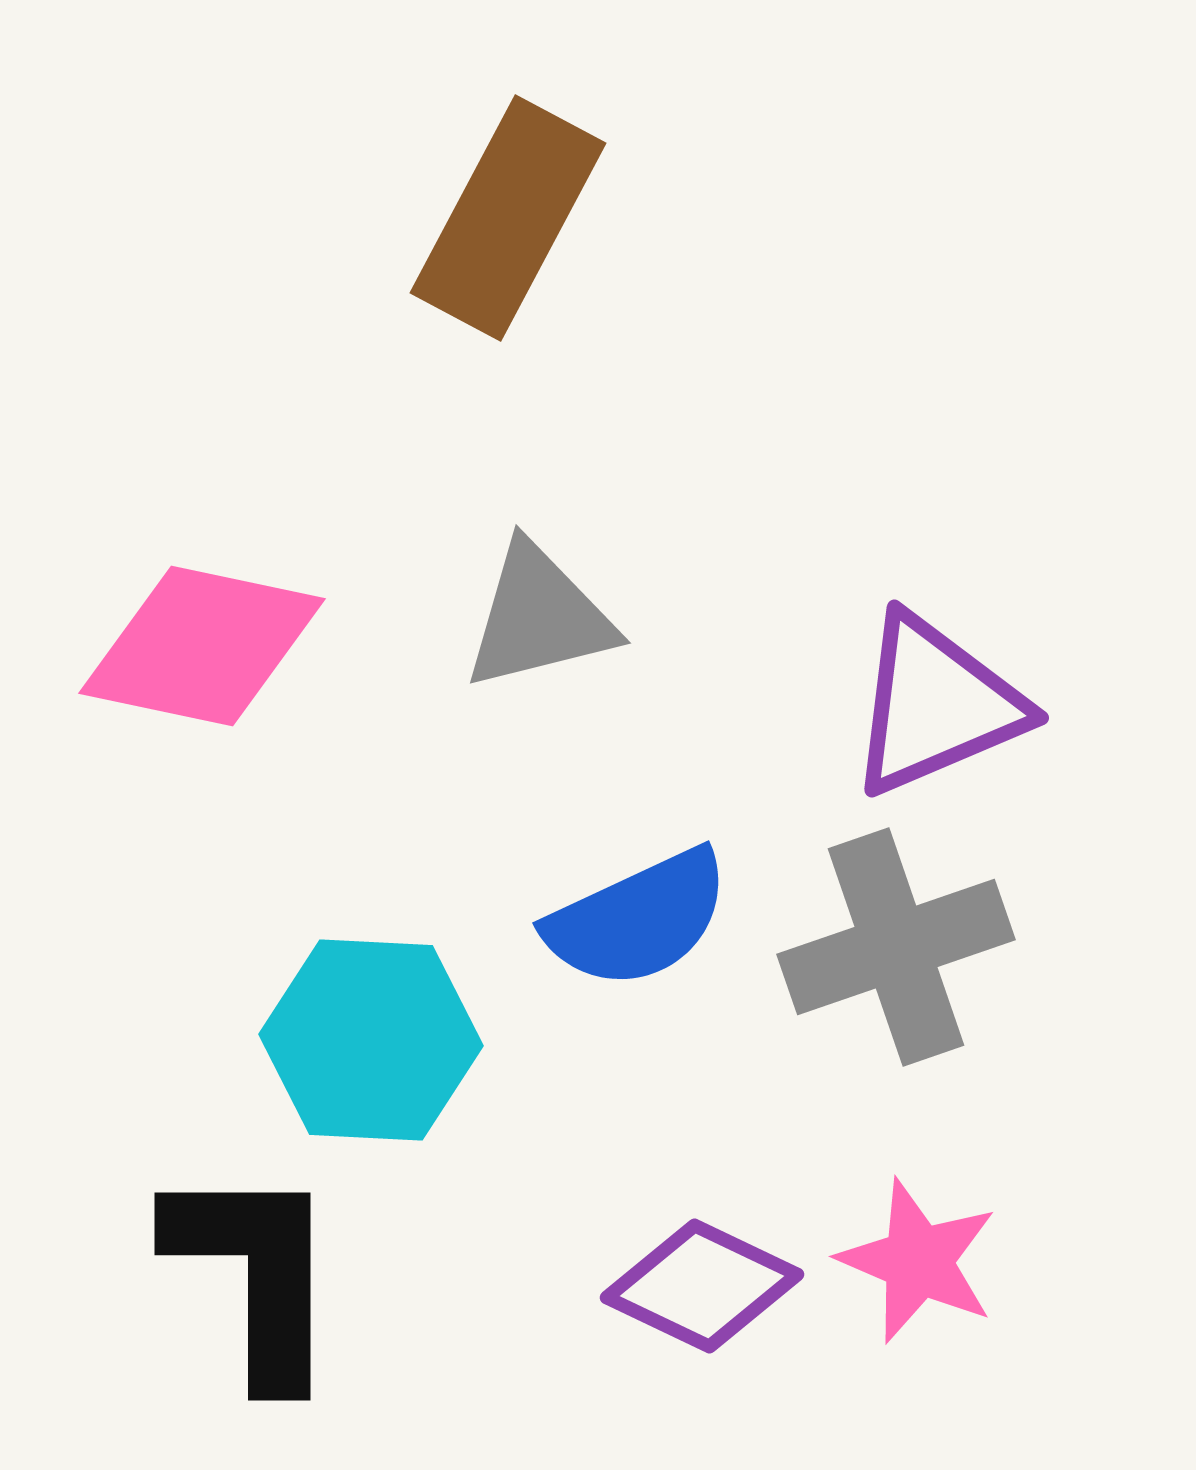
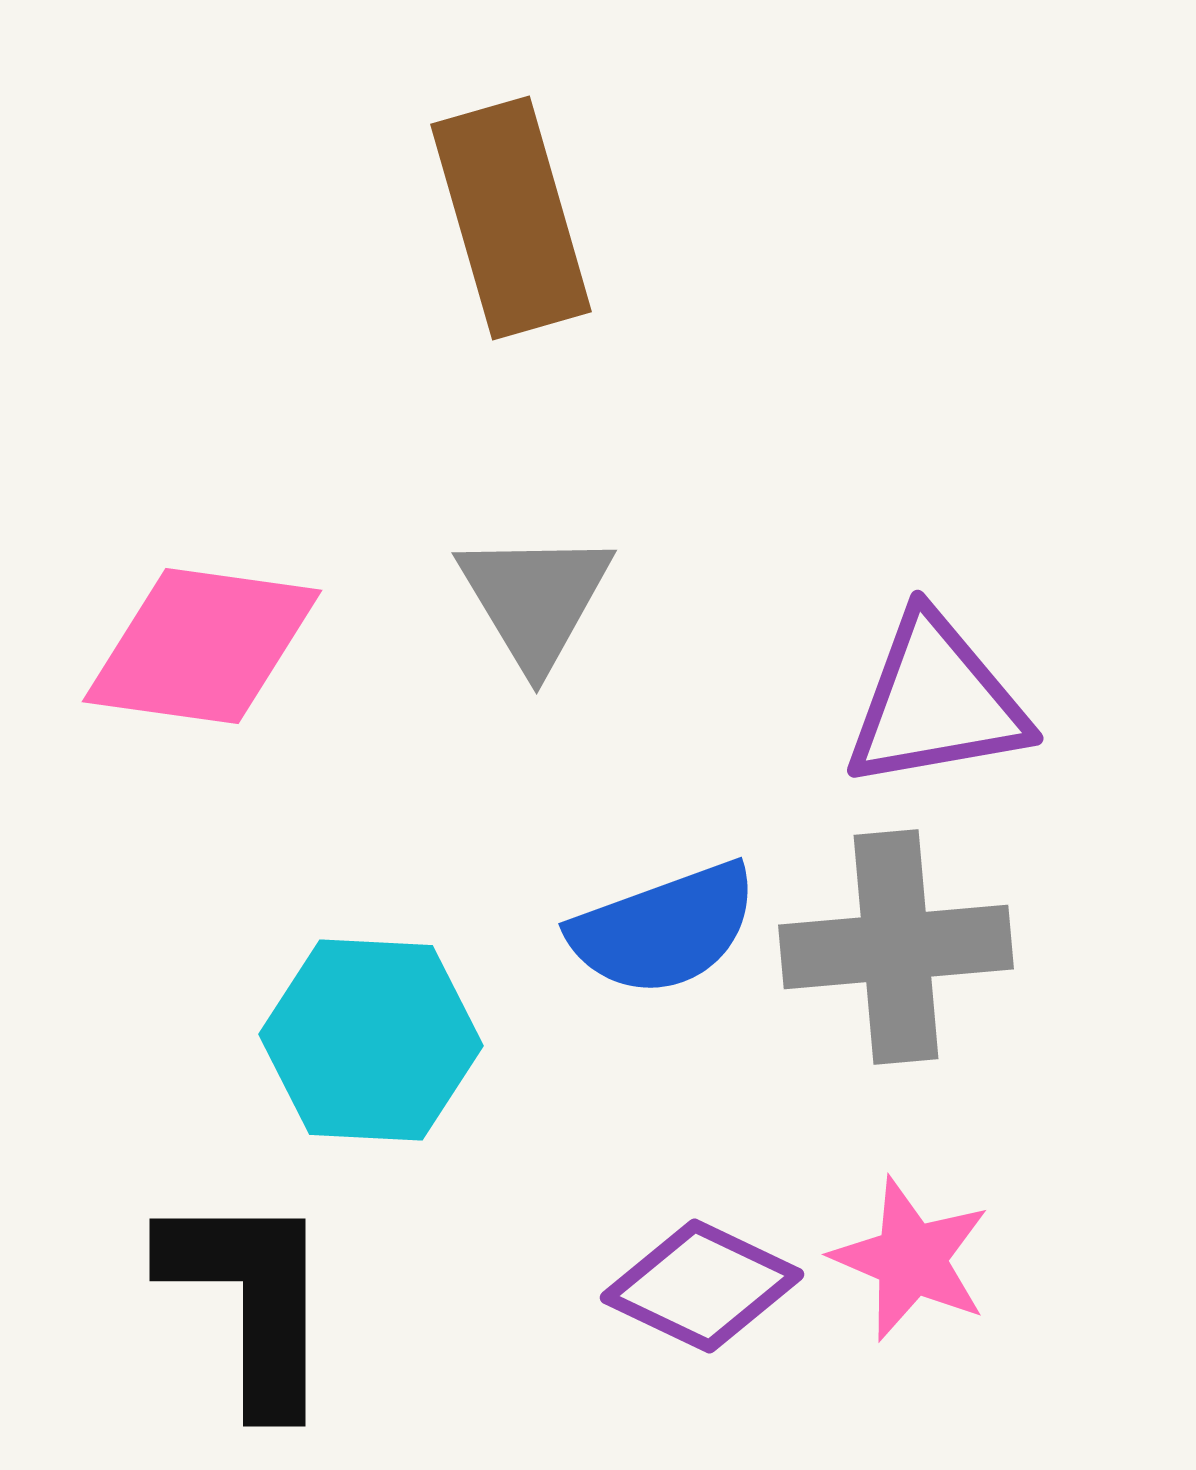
brown rectangle: moved 3 px right; rotated 44 degrees counterclockwise
gray triangle: moved 4 px left, 18 px up; rotated 47 degrees counterclockwise
pink diamond: rotated 4 degrees counterclockwise
purple triangle: moved 3 px up; rotated 13 degrees clockwise
blue semicircle: moved 26 px right, 10 px down; rotated 5 degrees clockwise
gray cross: rotated 14 degrees clockwise
pink star: moved 7 px left, 2 px up
black L-shape: moved 5 px left, 26 px down
